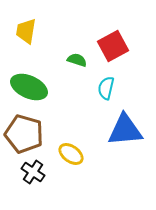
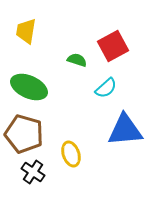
cyan semicircle: rotated 145 degrees counterclockwise
yellow ellipse: rotated 35 degrees clockwise
